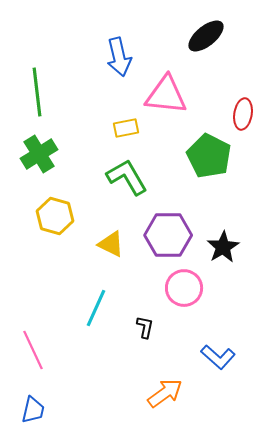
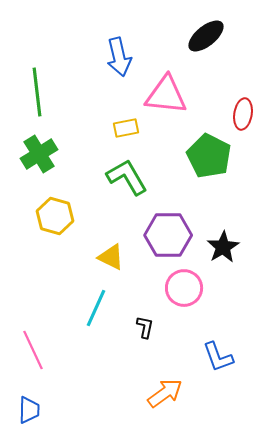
yellow triangle: moved 13 px down
blue L-shape: rotated 28 degrees clockwise
blue trapezoid: moved 4 px left; rotated 12 degrees counterclockwise
